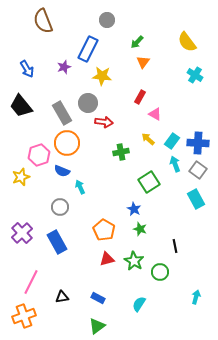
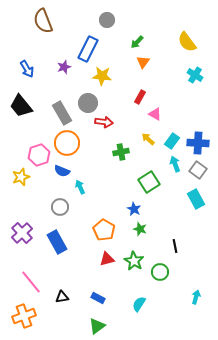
pink line at (31, 282): rotated 65 degrees counterclockwise
